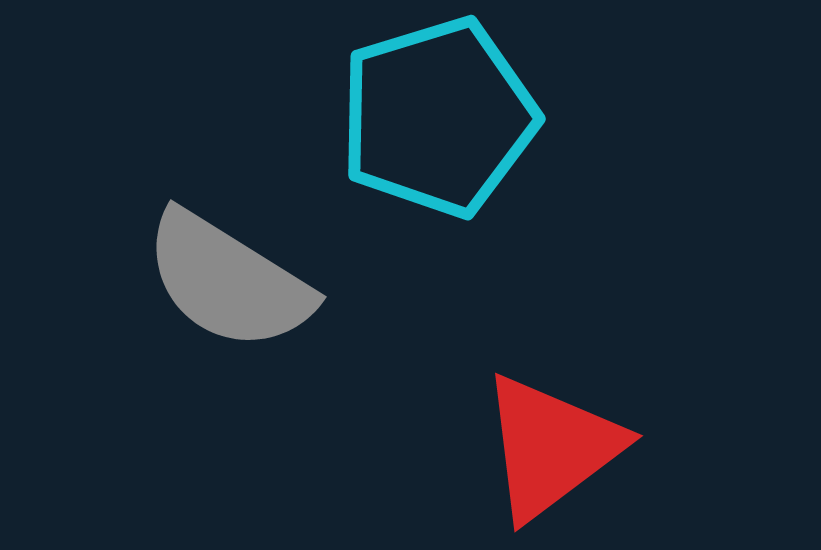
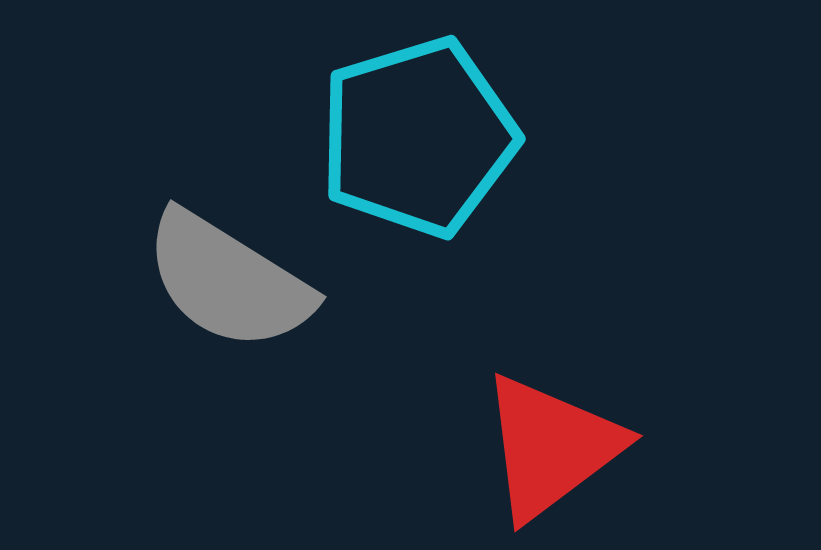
cyan pentagon: moved 20 px left, 20 px down
